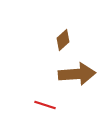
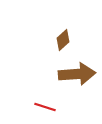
red line: moved 2 px down
